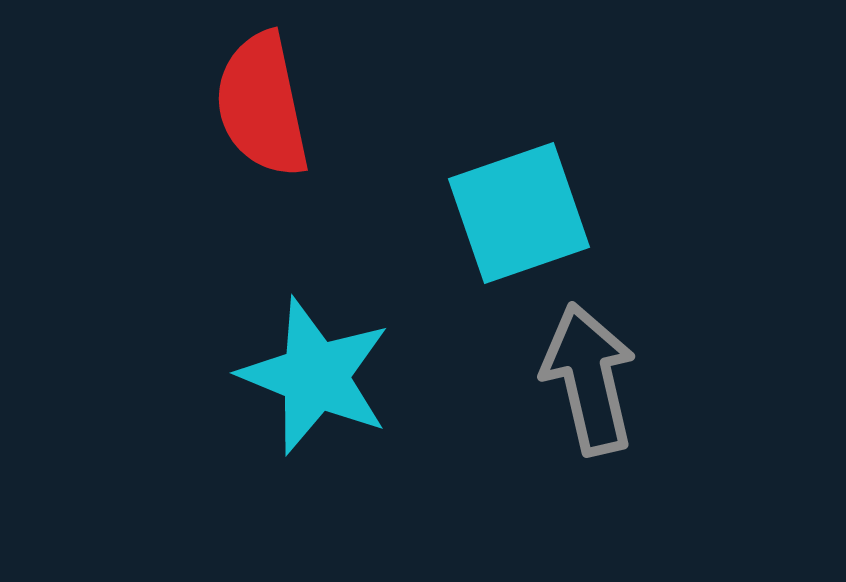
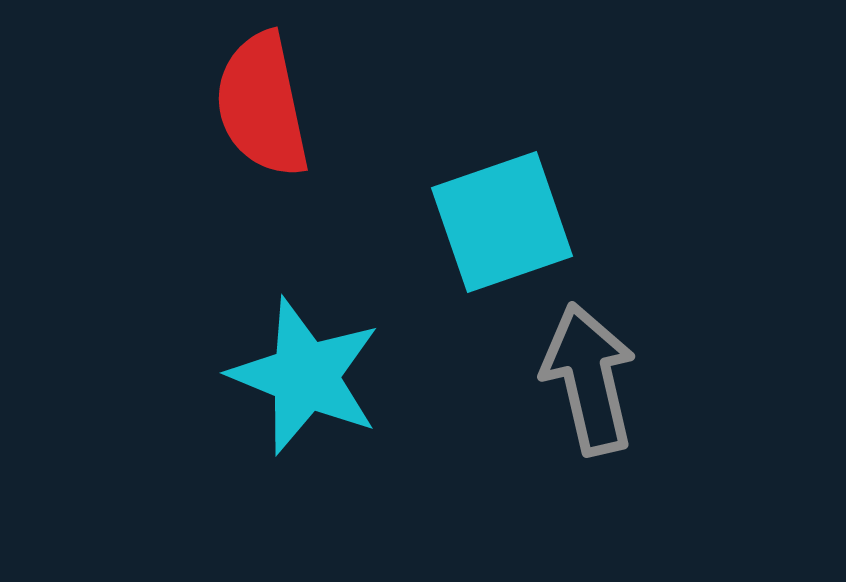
cyan square: moved 17 px left, 9 px down
cyan star: moved 10 px left
